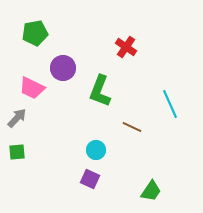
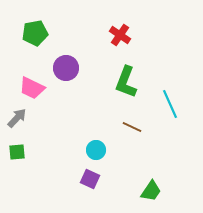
red cross: moved 6 px left, 12 px up
purple circle: moved 3 px right
green L-shape: moved 26 px right, 9 px up
